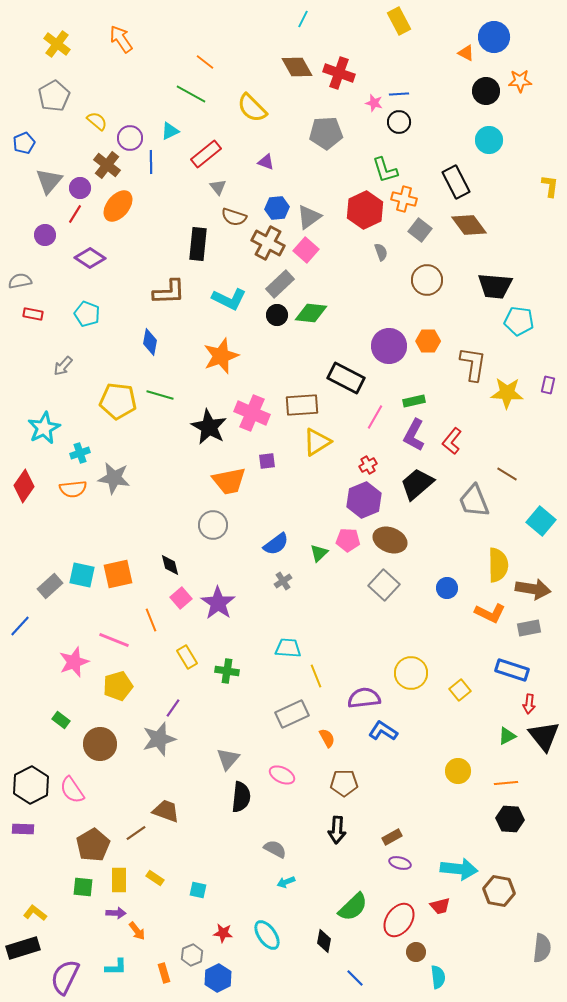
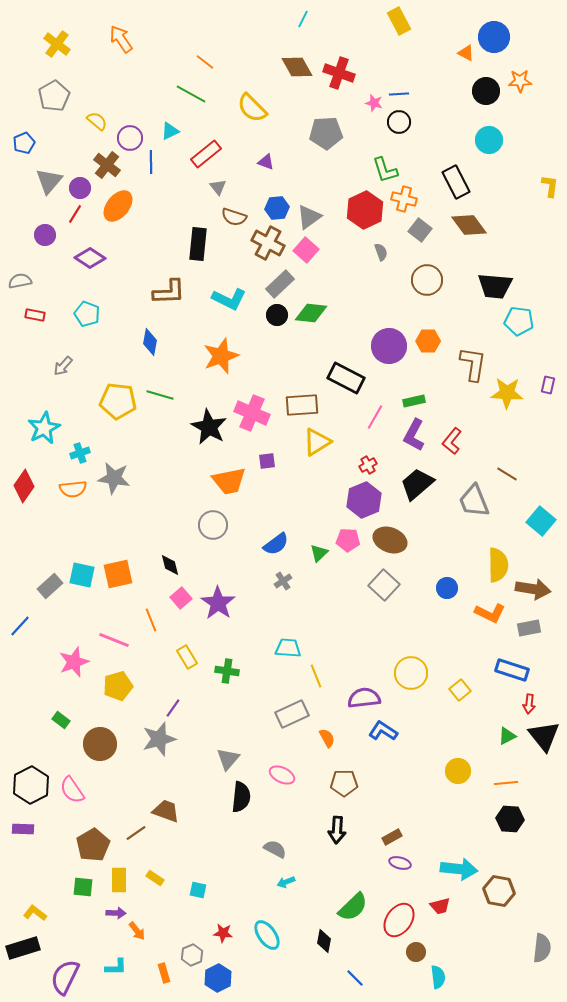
red rectangle at (33, 314): moved 2 px right, 1 px down
